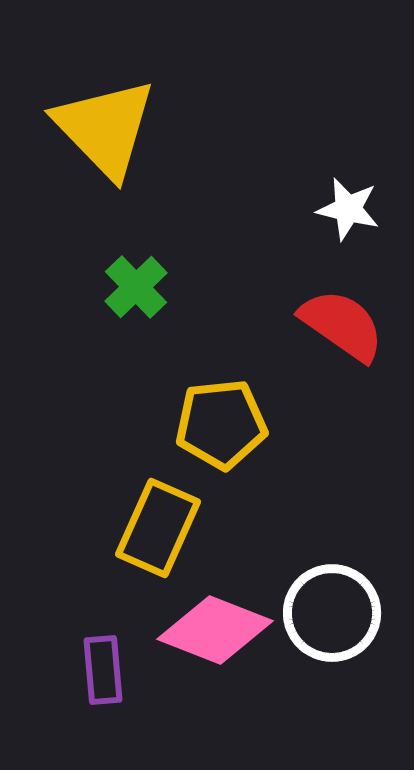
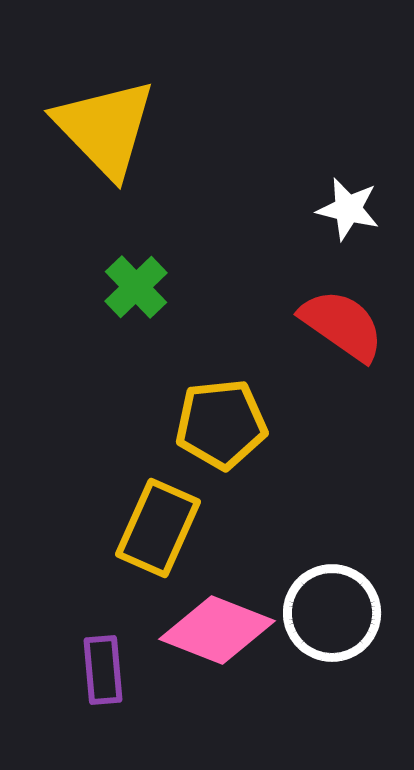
pink diamond: moved 2 px right
